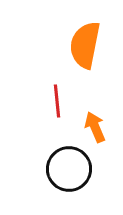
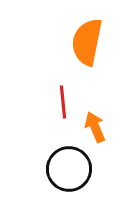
orange semicircle: moved 2 px right, 3 px up
red line: moved 6 px right, 1 px down
